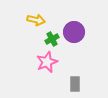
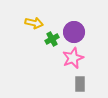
yellow arrow: moved 2 px left, 3 px down
pink star: moved 26 px right, 4 px up
gray rectangle: moved 5 px right
